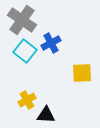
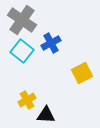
cyan square: moved 3 px left
yellow square: rotated 25 degrees counterclockwise
